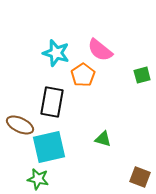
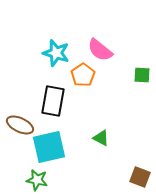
green square: rotated 18 degrees clockwise
black rectangle: moved 1 px right, 1 px up
green triangle: moved 2 px left, 1 px up; rotated 12 degrees clockwise
green star: moved 1 px left, 1 px down
